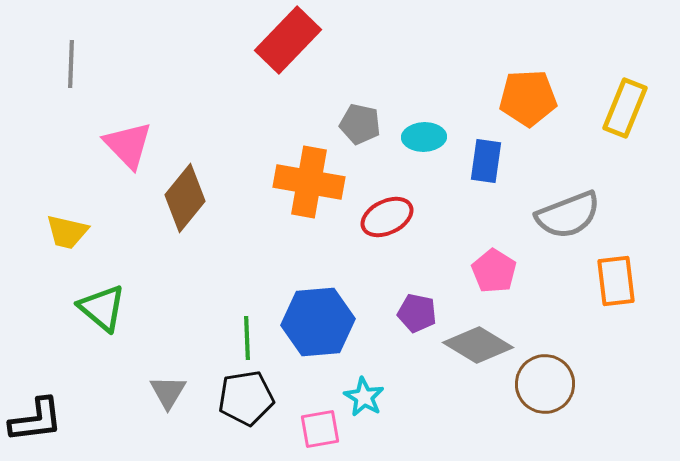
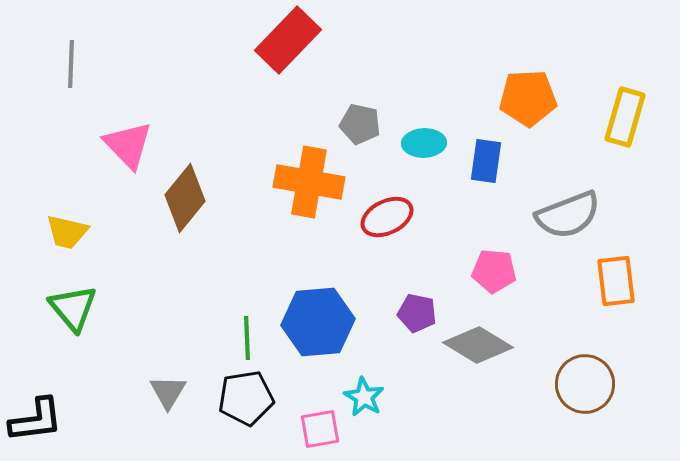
yellow rectangle: moved 9 px down; rotated 6 degrees counterclockwise
cyan ellipse: moved 6 px down
pink pentagon: rotated 27 degrees counterclockwise
green triangle: moved 29 px left; rotated 10 degrees clockwise
brown circle: moved 40 px right
